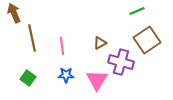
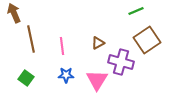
green line: moved 1 px left
brown line: moved 1 px left, 1 px down
brown triangle: moved 2 px left
green square: moved 2 px left
